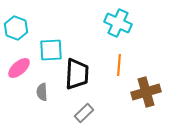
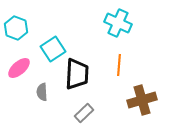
cyan square: moved 2 px right, 1 px up; rotated 30 degrees counterclockwise
brown cross: moved 4 px left, 8 px down
